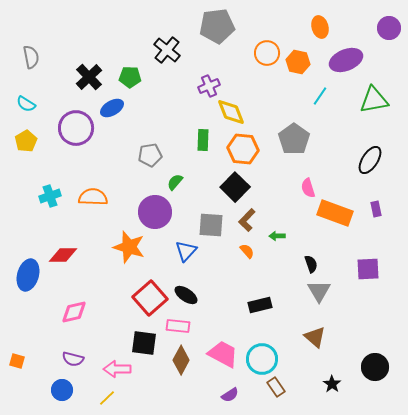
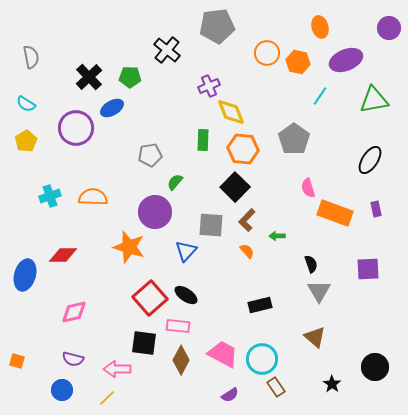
blue ellipse at (28, 275): moved 3 px left
